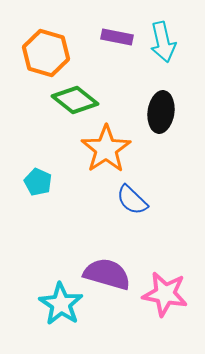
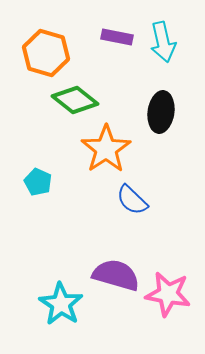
purple semicircle: moved 9 px right, 1 px down
pink star: moved 3 px right
